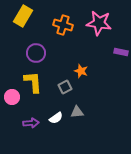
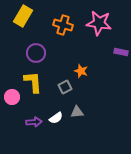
purple arrow: moved 3 px right, 1 px up
